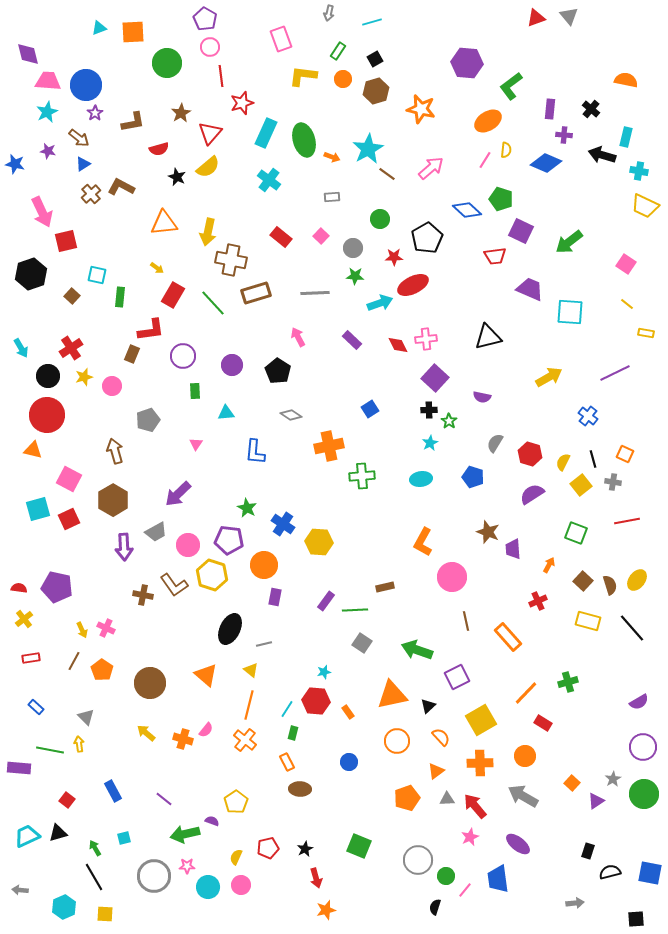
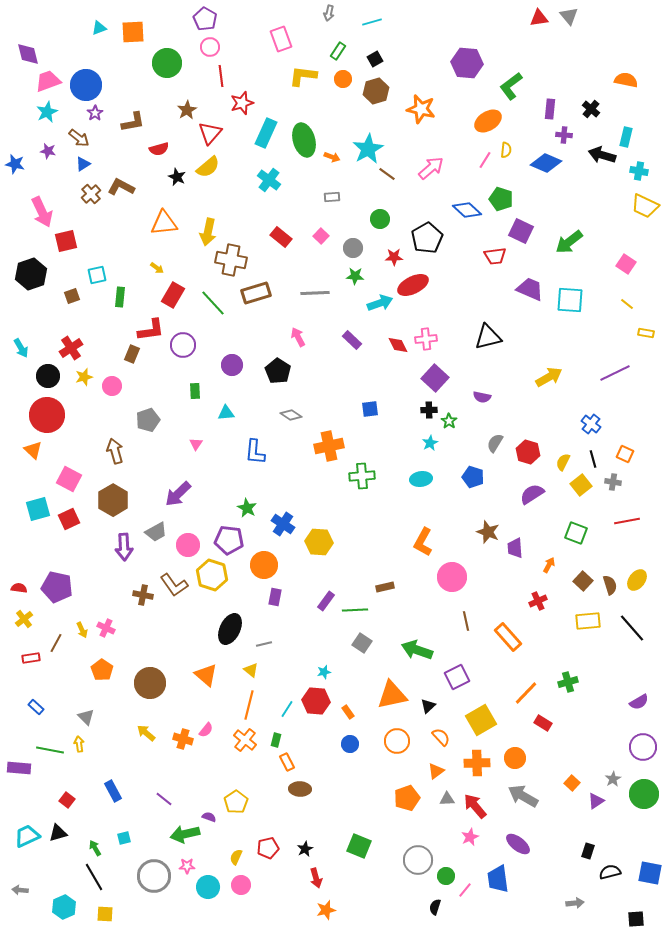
red triangle at (536, 18): moved 3 px right; rotated 12 degrees clockwise
pink trapezoid at (48, 81): rotated 24 degrees counterclockwise
brown star at (181, 113): moved 6 px right, 3 px up
cyan square at (97, 275): rotated 24 degrees counterclockwise
brown square at (72, 296): rotated 28 degrees clockwise
cyan square at (570, 312): moved 12 px up
purple circle at (183, 356): moved 11 px up
blue square at (370, 409): rotated 24 degrees clockwise
blue cross at (588, 416): moved 3 px right, 8 px down
orange triangle at (33, 450): rotated 30 degrees clockwise
red hexagon at (530, 454): moved 2 px left, 2 px up
purple trapezoid at (513, 549): moved 2 px right, 1 px up
yellow rectangle at (588, 621): rotated 20 degrees counterclockwise
brown line at (74, 661): moved 18 px left, 18 px up
green rectangle at (293, 733): moved 17 px left, 7 px down
orange circle at (525, 756): moved 10 px left, 2 px down
blue circle at (349, 762): moved 1 px right, 18 px up
orange cross at (480, 763): moved 3 px left
purple semicircle at (212, 821): moved 3 px left, 4 px up
